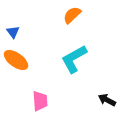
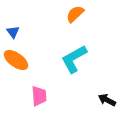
orange semicircle: moved 3 px right, 1 px up
pink trapezoid: moved 1 px left, 5 px up
